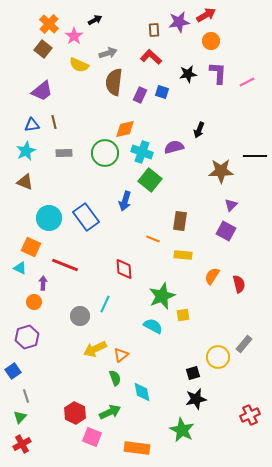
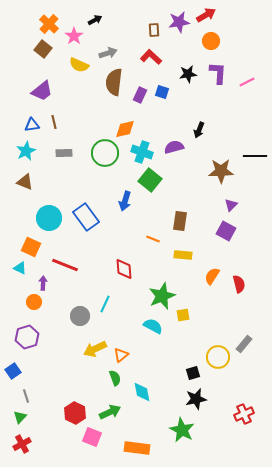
red cross at (250, 415): moved 6 px left, 1 px up
